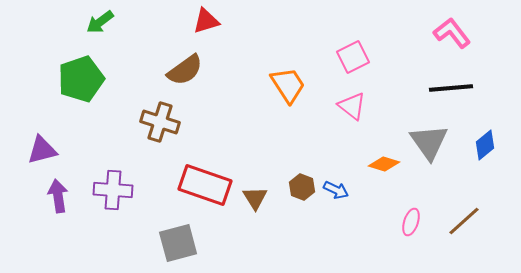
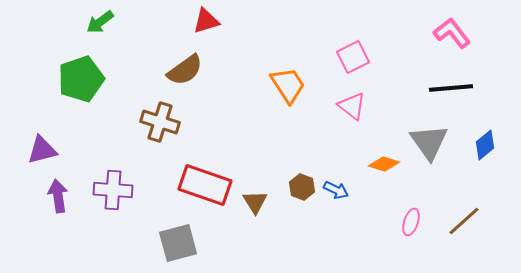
brown triangle: moved 4 px down
